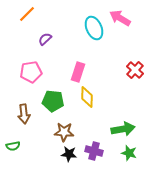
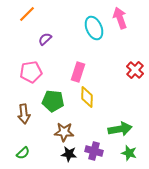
pink arrow: rotated 40 degrees clockwise
green arrow: moved 3 px left
green semicircle: moved 10 px right, 7 px down; rotated 32 degrees counterclockwise
